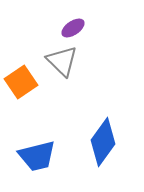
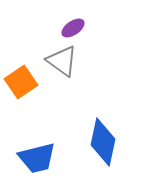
gray triangle: rotated 8 degrees counterclockwise
blue diamond: rotated 24 degrees counterclockwise
blue trapezoid: moved 2 px down
